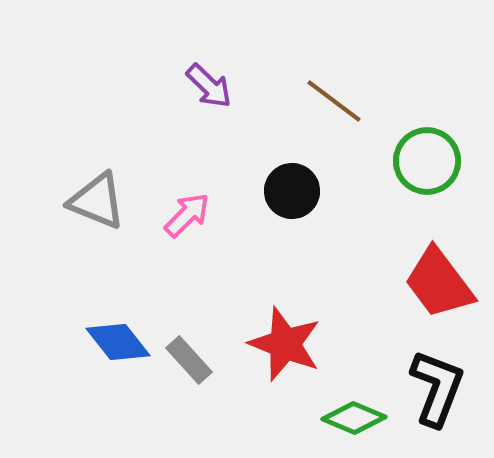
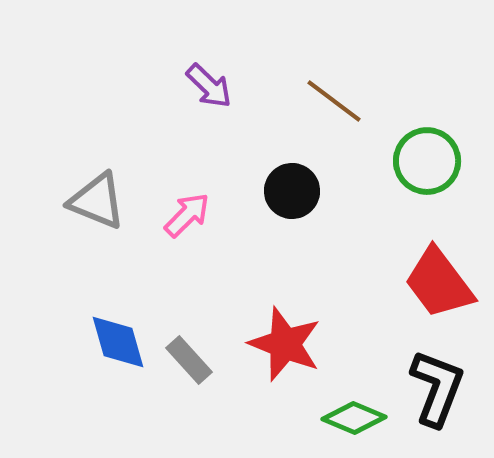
blue diamond: rotated 22 degrees clockwise
